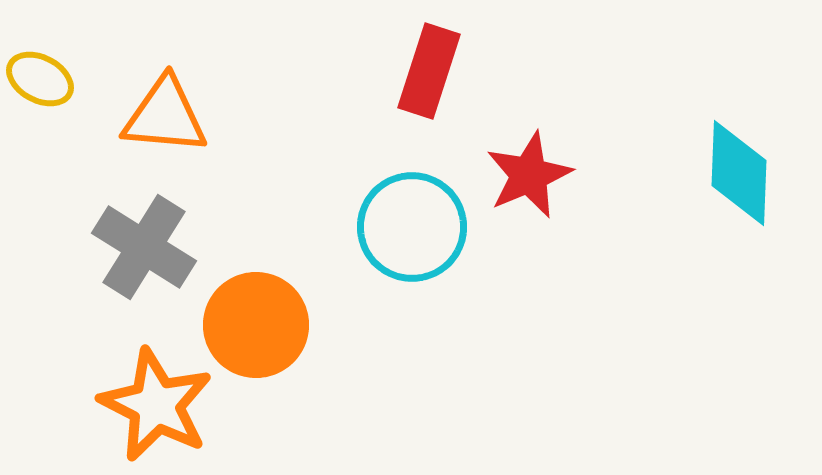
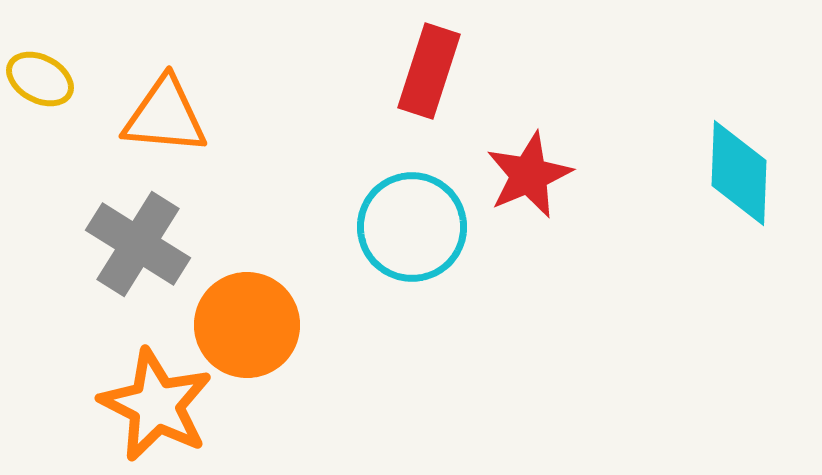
gray cross: moved 6 px left, 3 px up
orange circle: moved 9 px left
